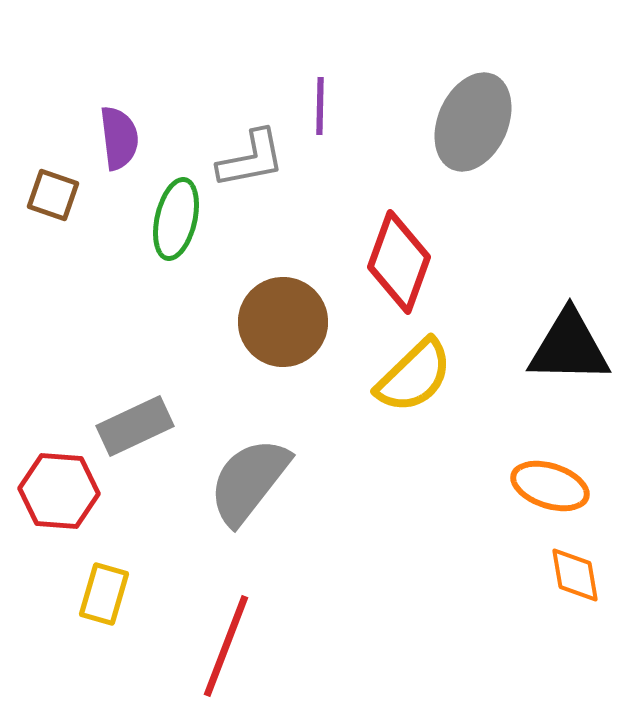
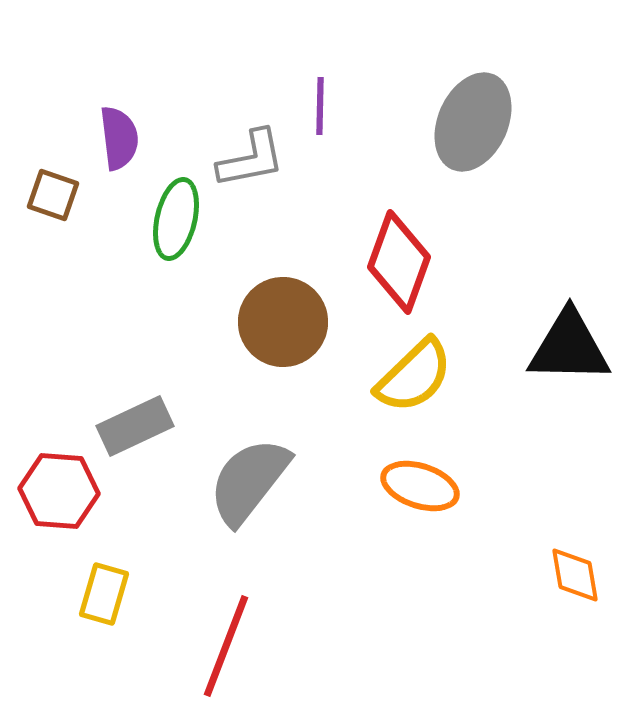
orange ellipse: moved 130 px left
